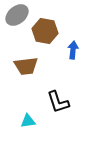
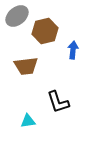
gray ellipse: moved 1 px down
brown hexagon: rotated 25 degrees counterclockwise
